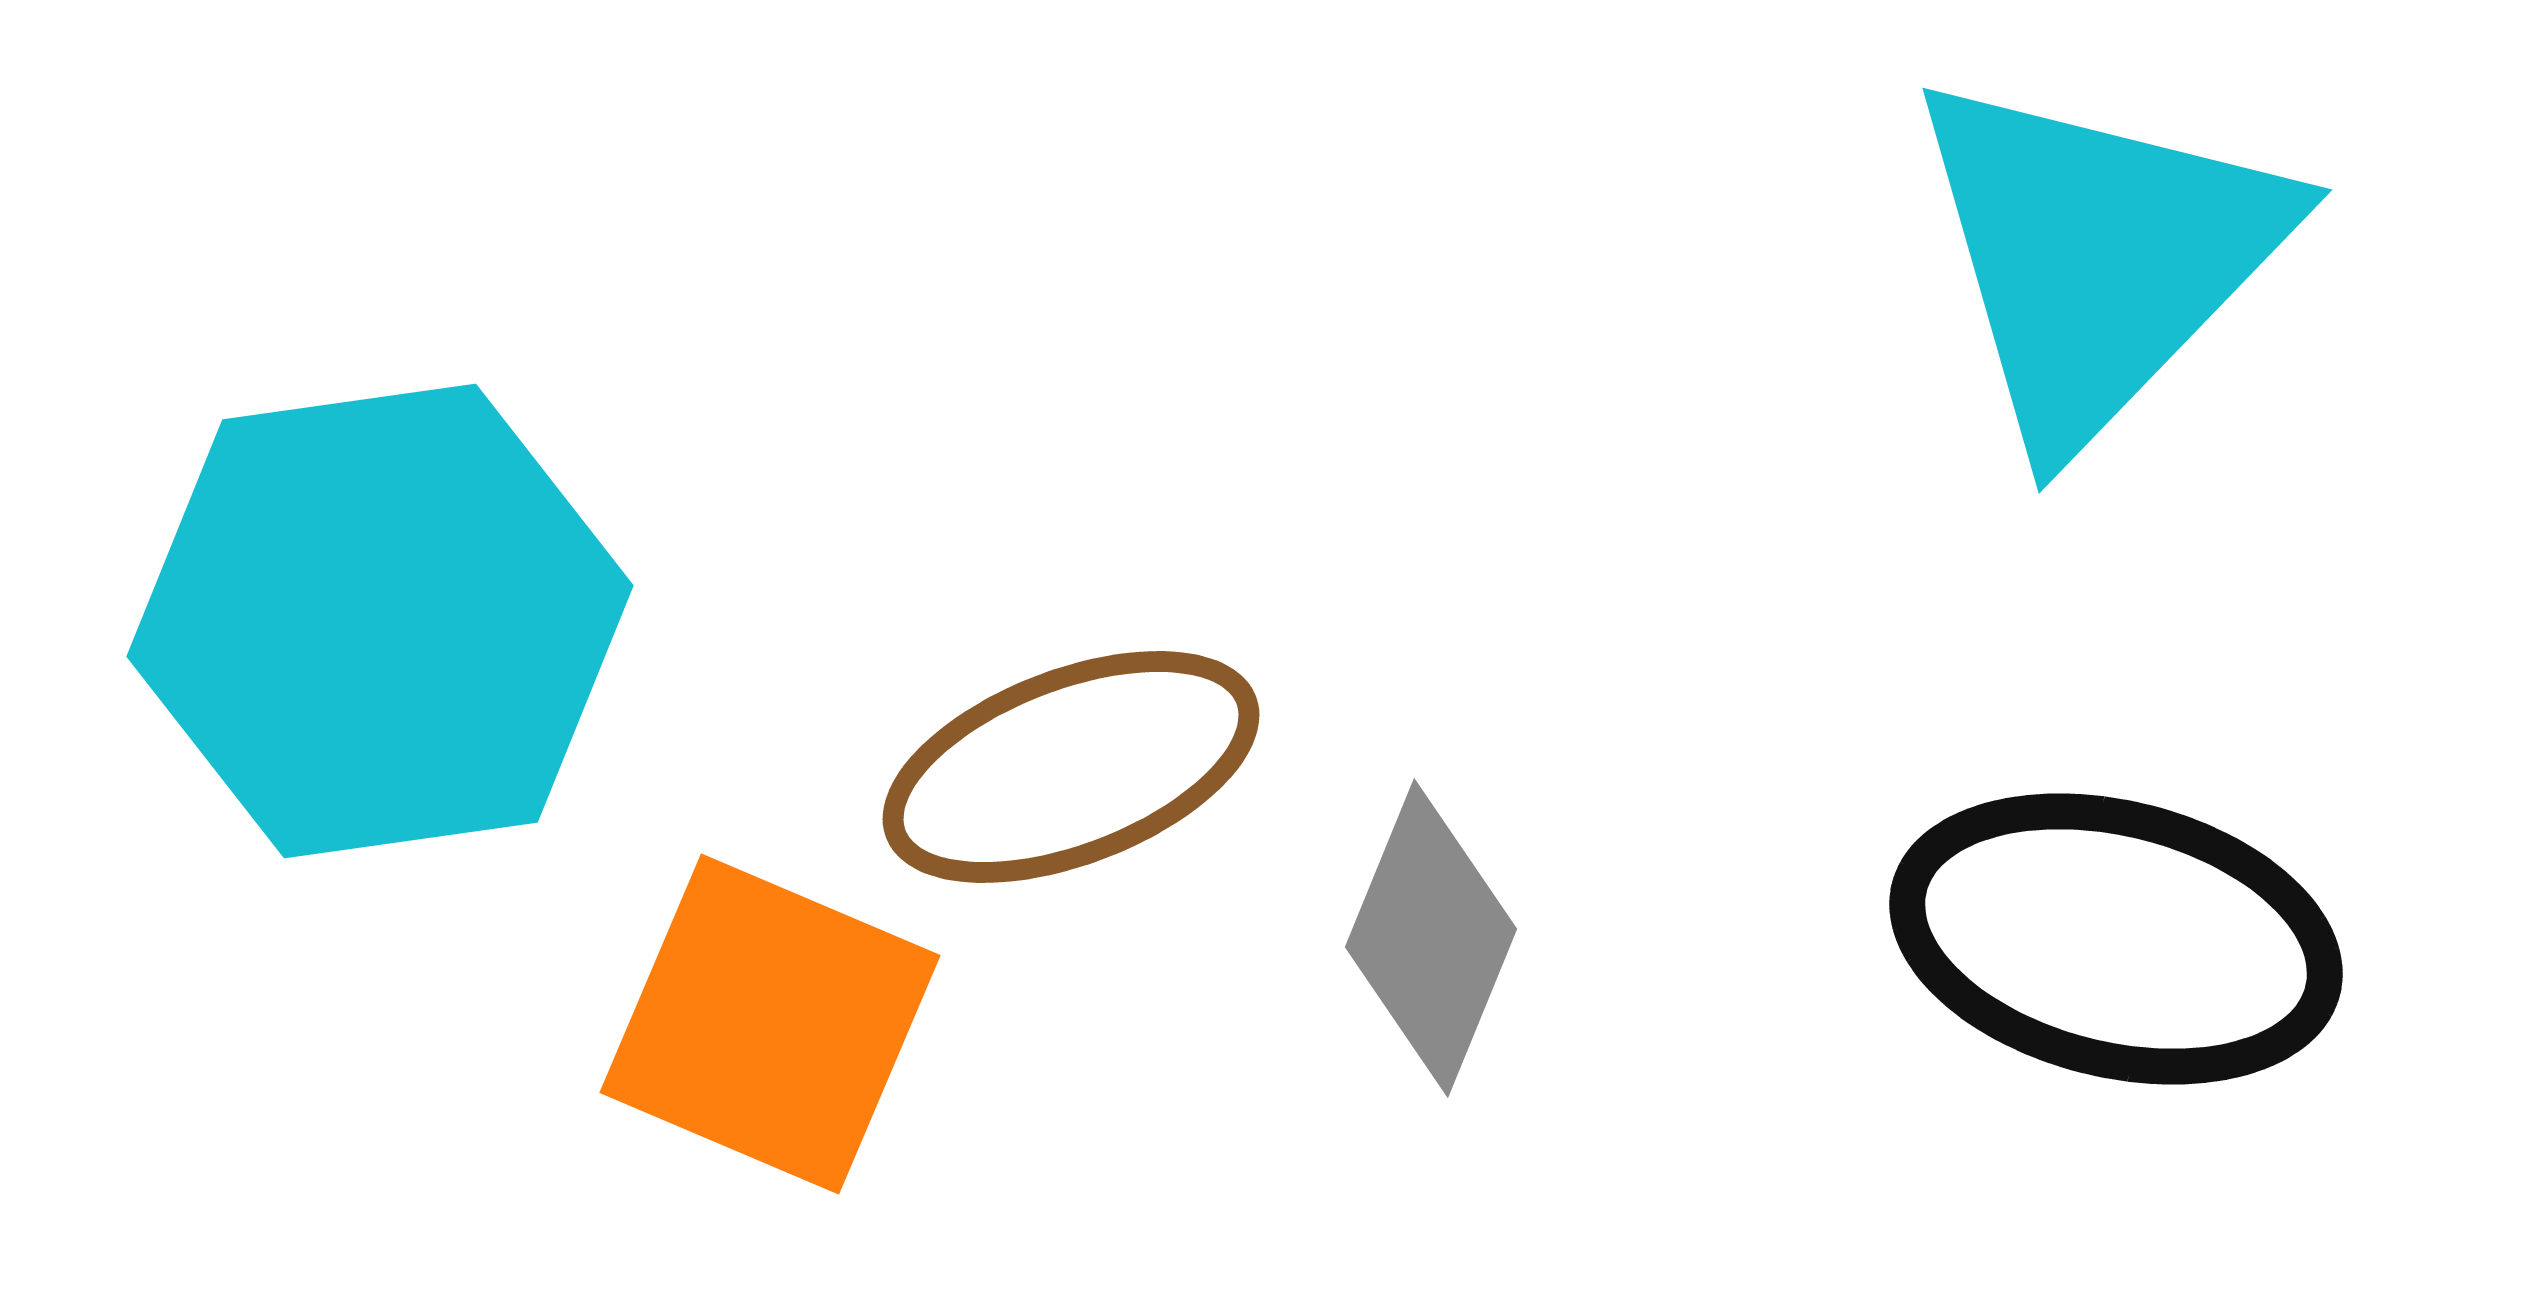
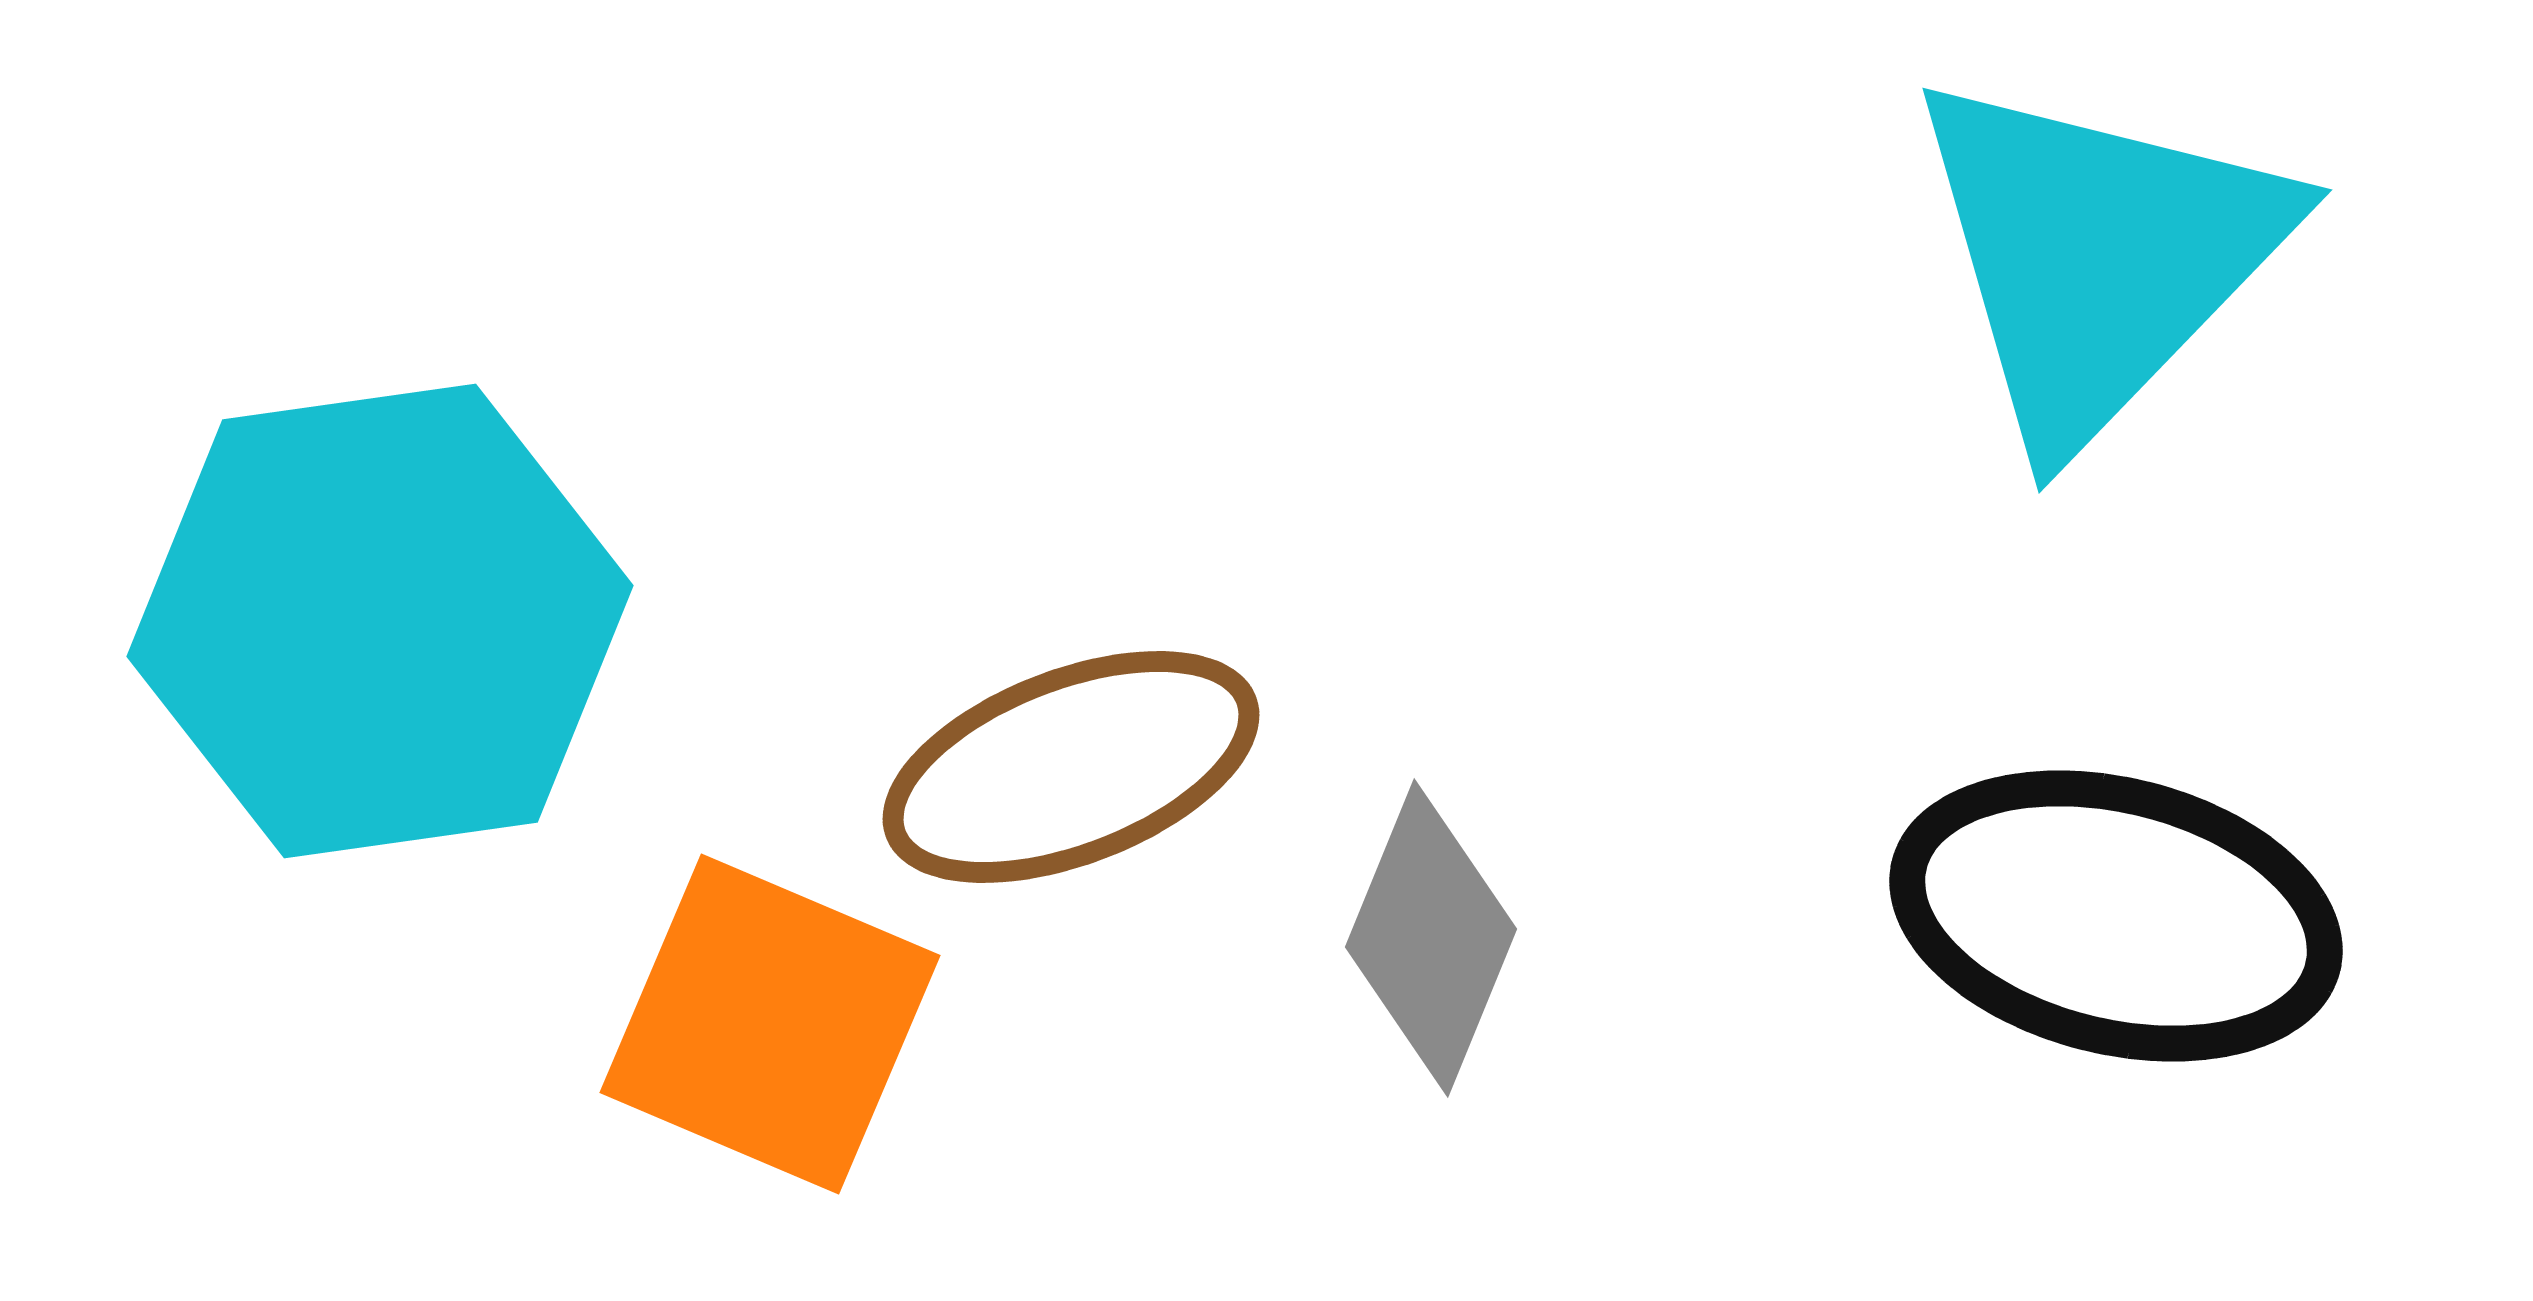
black ellipse: moved 23 px up
